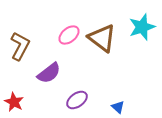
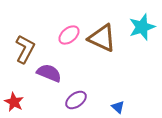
brown triangle: rotated 12 degrees counterclockwise
brown L-shape: moved 5 px right, 3 px down
purple semicircle: rotated 120 degrees counterclockwise
purple ellipse: moved 1 px left
